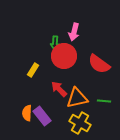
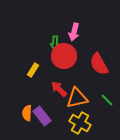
red semicircle: rotated 25 degrees clockwise
green line: moved 3 px right, 1 px up; rotated 40 degrees clockwise
